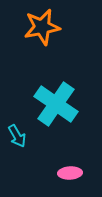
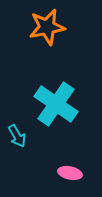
orange star: moved 5 px right
pink ellipse: rotated 15 degrees clockwise
